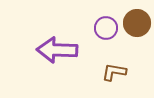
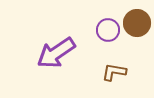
purple circle: moved 2 px right, 2 px down
purple arrow: moved 1 px left, 3 px down; rotated 36 degrees counterclockwise
